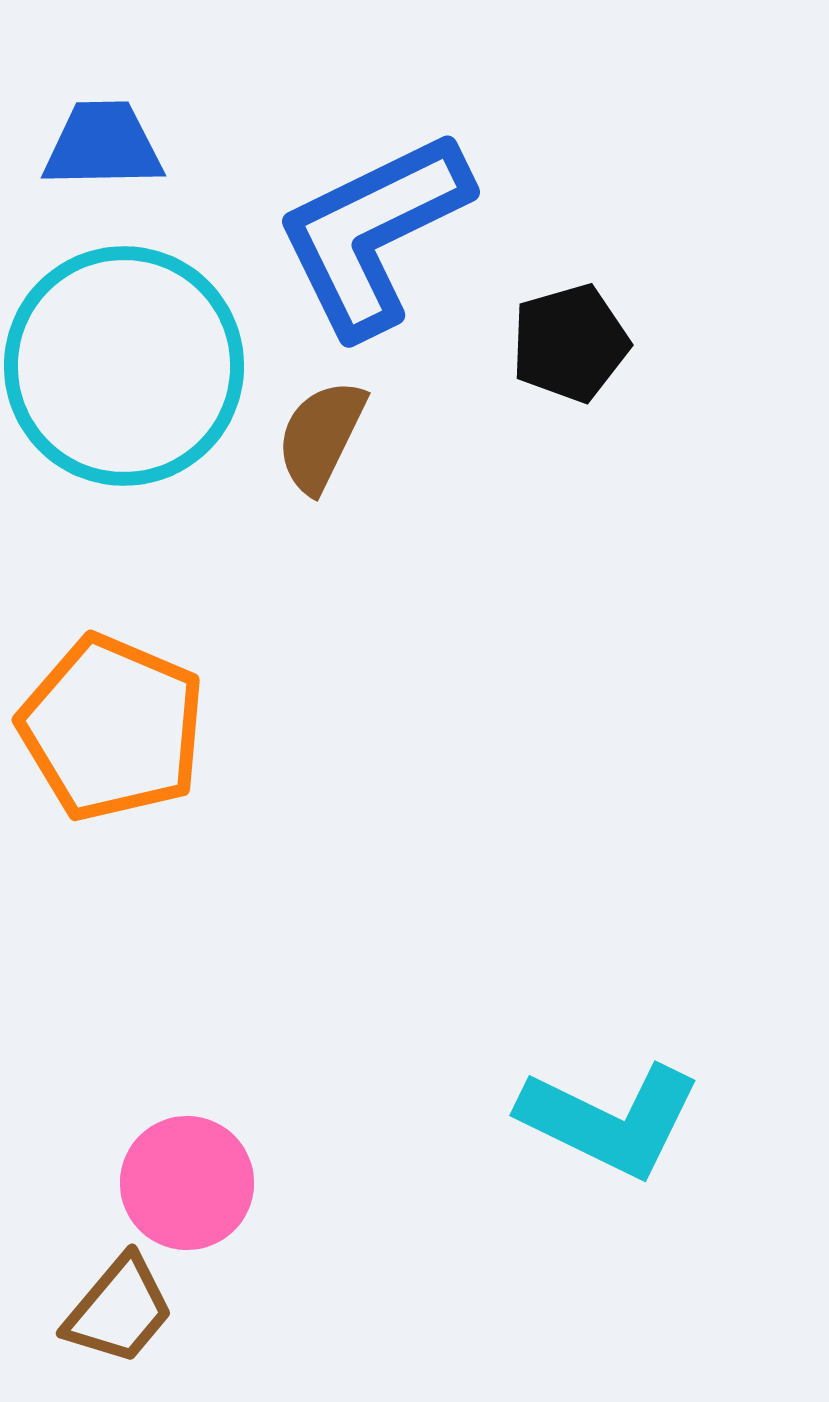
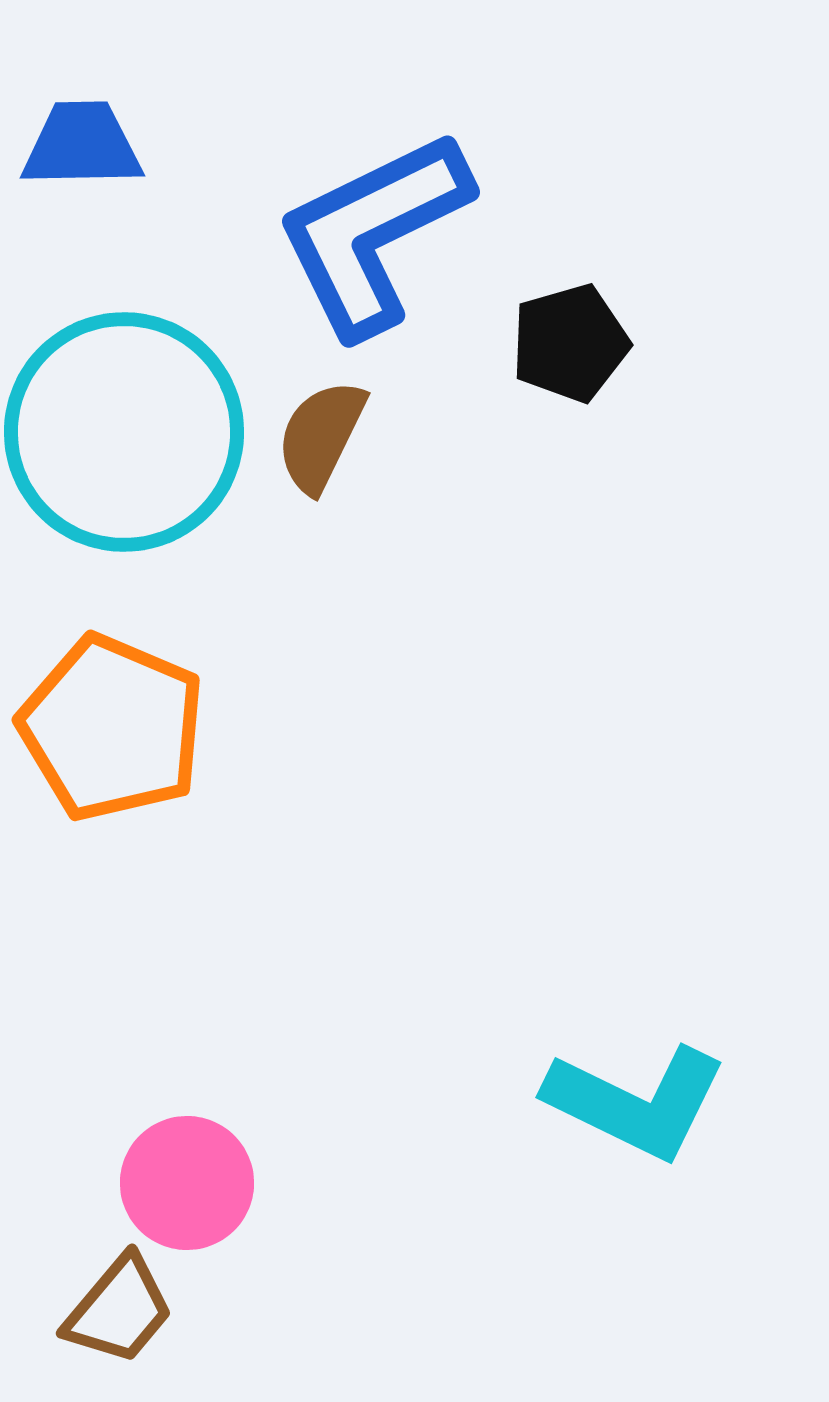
blue trapezoid: moved 21 px left
cyan circle: moved 66 px down
cyan L-shape: moved 26 px right, 18 px up
